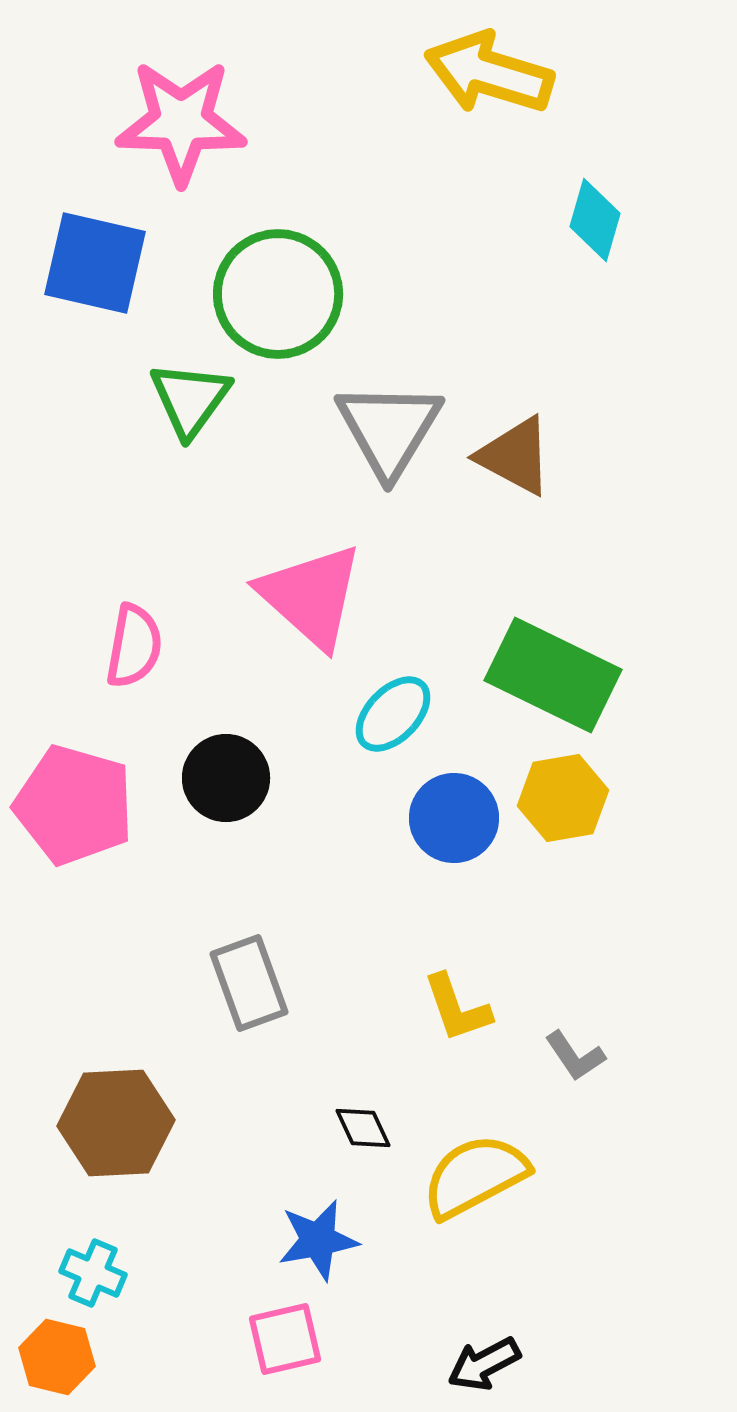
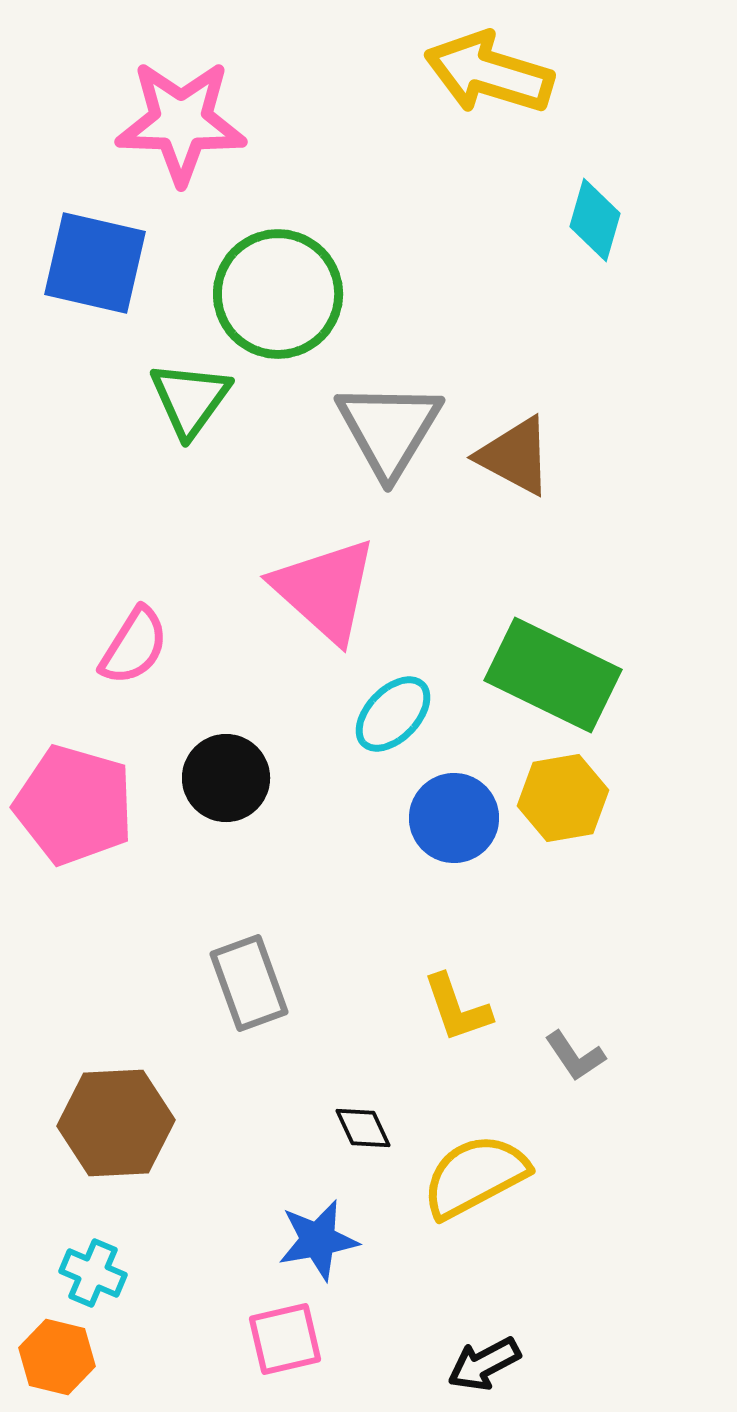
pink triangle: moved 14 px right, 6 px up
pink semicircle: rotated 22 degrees clockwise
